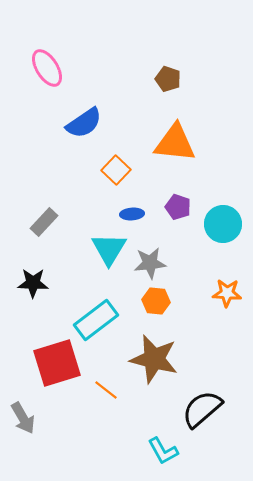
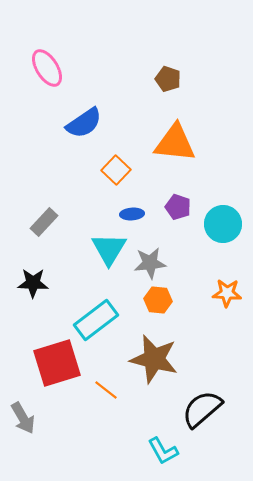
orange hexagon: moved 2 px right, 1 px up
